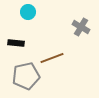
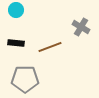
cyan circle: moved 12 px left, 2 px up
brown line: moved 2 px left, 11 px up
gray pentagon: moved 1 px left, 3 px down; rotated 12 degrees clockwise
